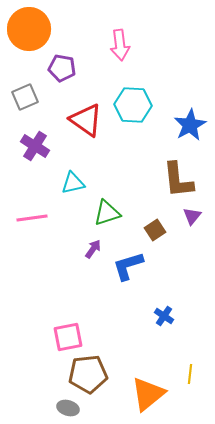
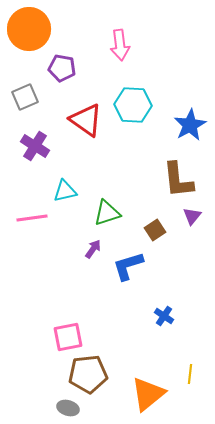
cyan triangle: moved 8 px left, 8 px down
